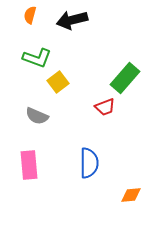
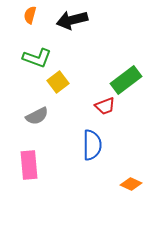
green rectangle: moved 1 px right, 2 px down; rotated 12 degrees clockwise
red trapezoid: moved 1 px up
gray semicircle: rotated 50 degrees counterclockwise
blue semicircle: moved 3 px right, 18 px up
orange diamond: moved 11 px up; rotated 30 degrees clockwise
